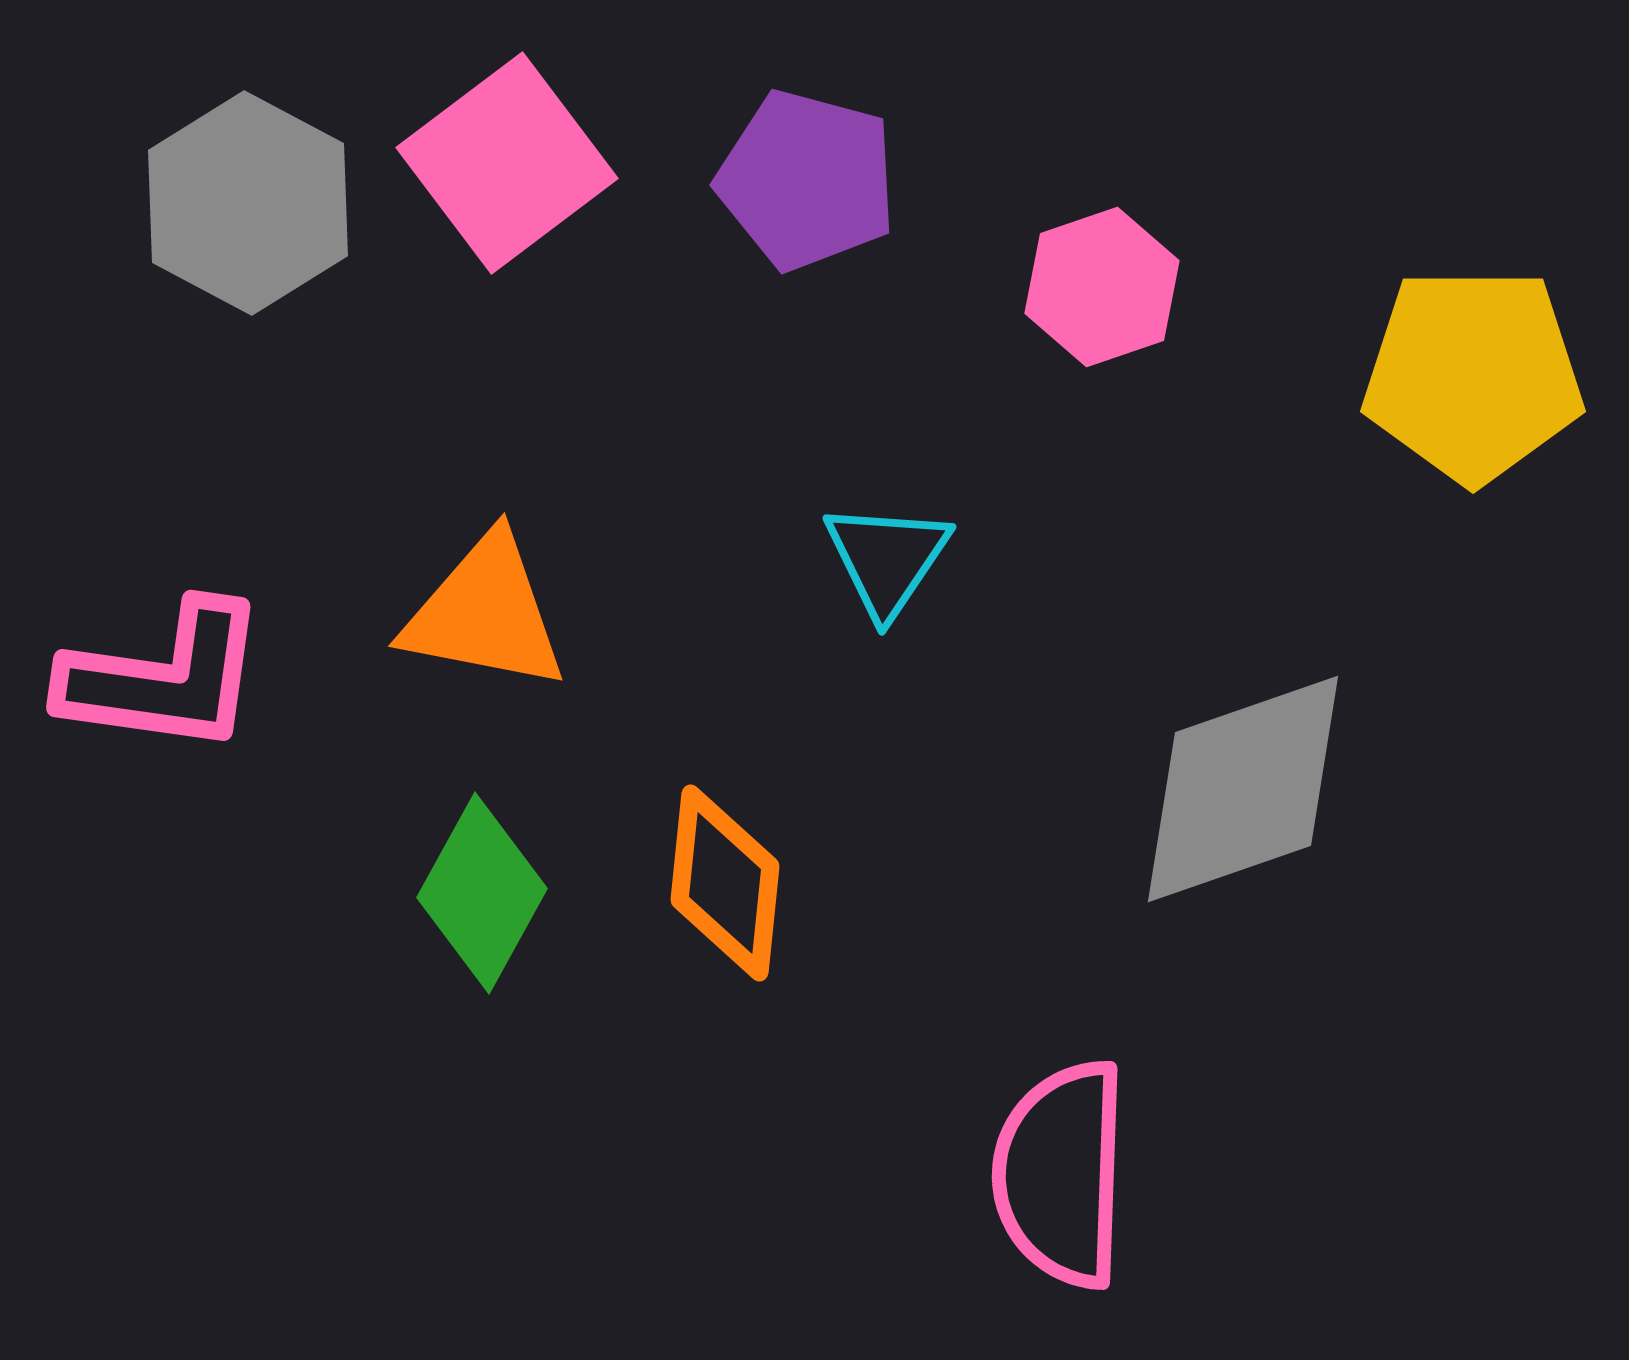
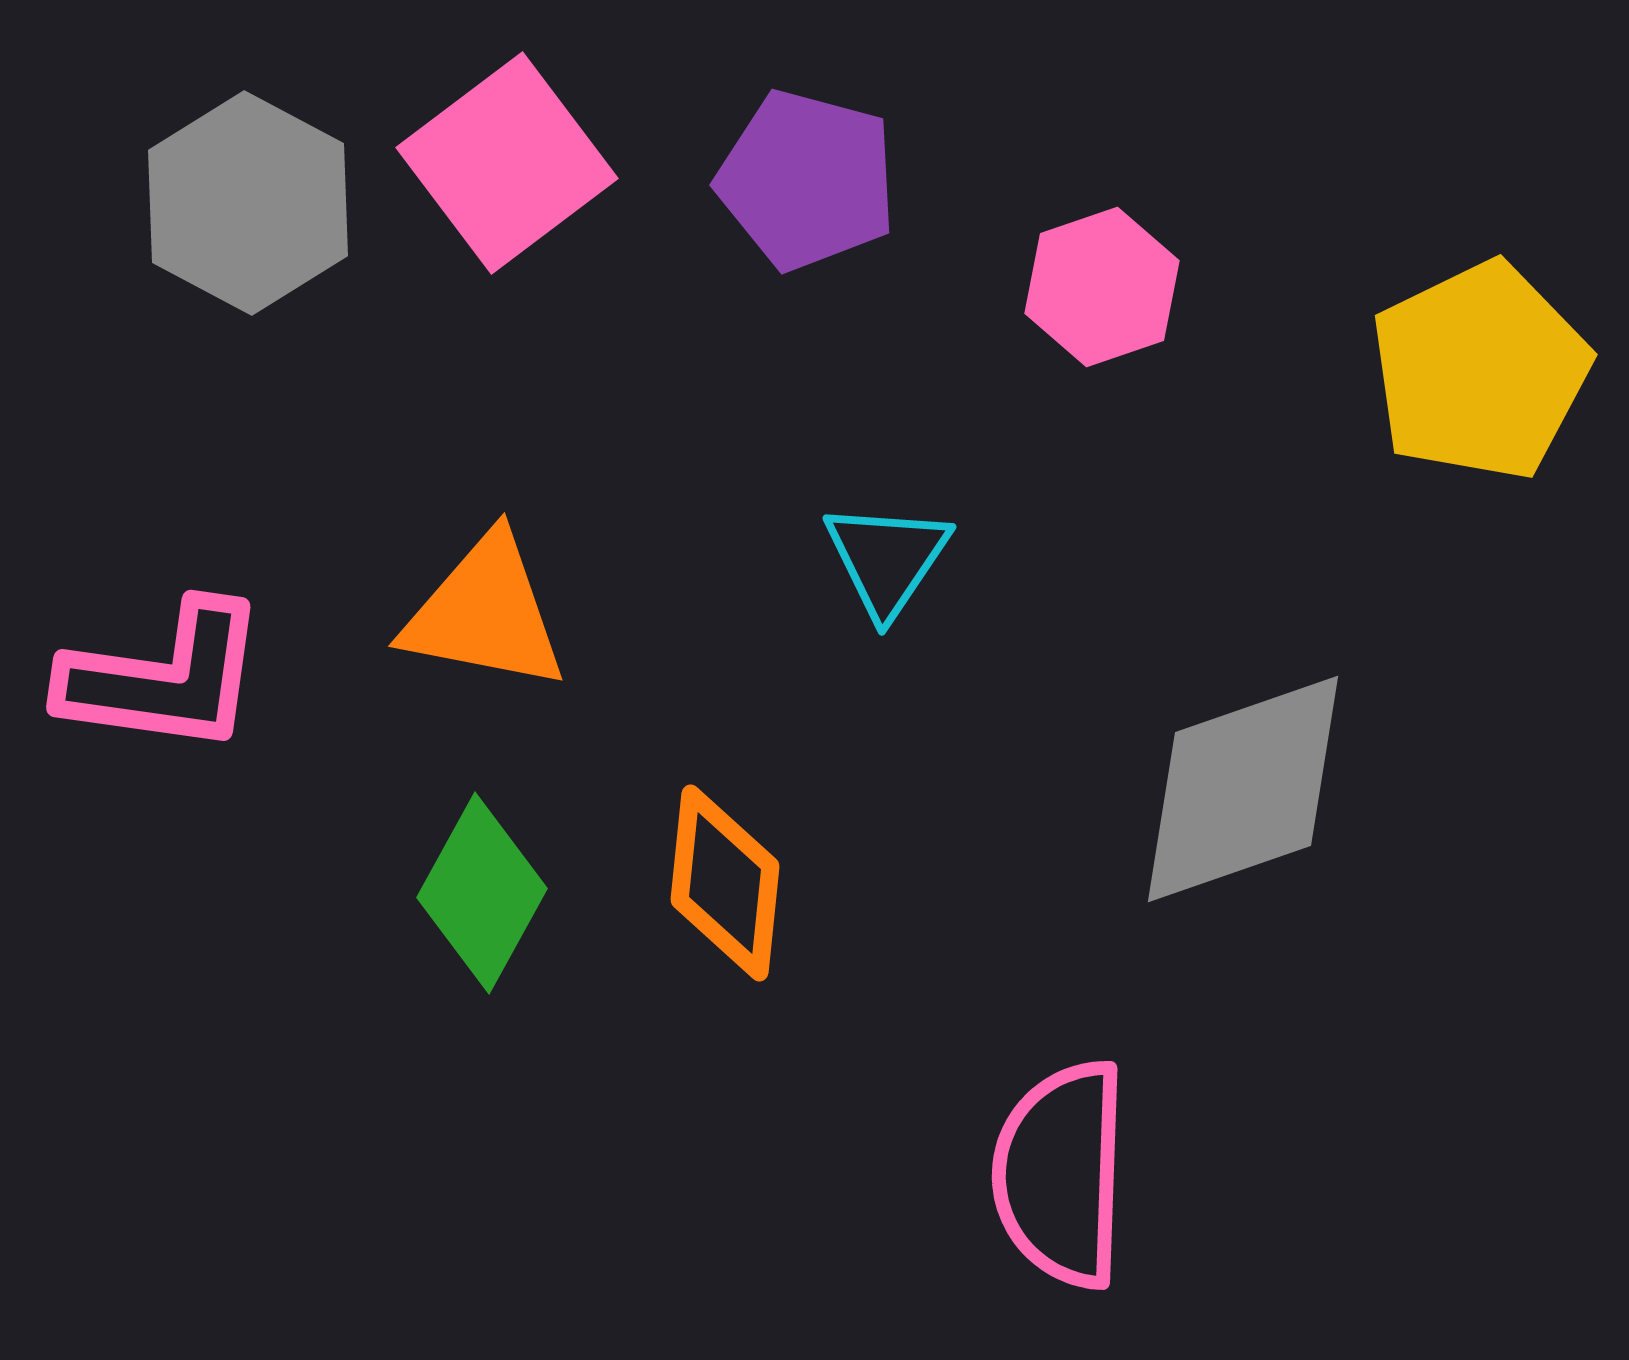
yellow pentagon: moved 7 px right, 4 px up; rotated 26 degrees counterclockwise
